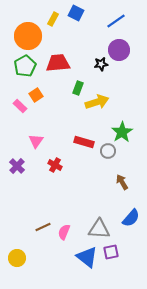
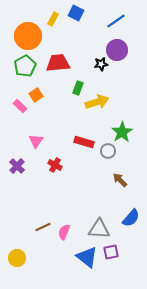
purple circle: moved 2 px left
brown arrow: moved 2 px left, 2 px up; rotated 14 degrees counterclockwise
